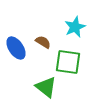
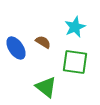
green square: moved 7 px right
